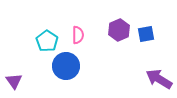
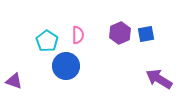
purple hexagon: moved 1 px right, 3 px down
purple triangle: rotated 36 degrees counterclockwise
